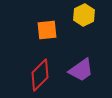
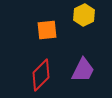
purple trapezoid: moved 2 px right; rotated 28 degrees counterclockwise
red diamond: moved 1 px right
